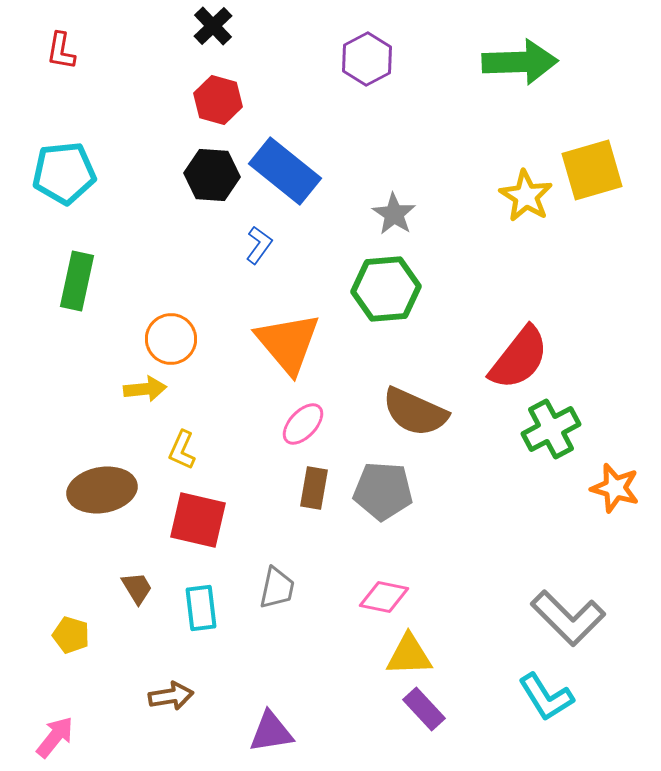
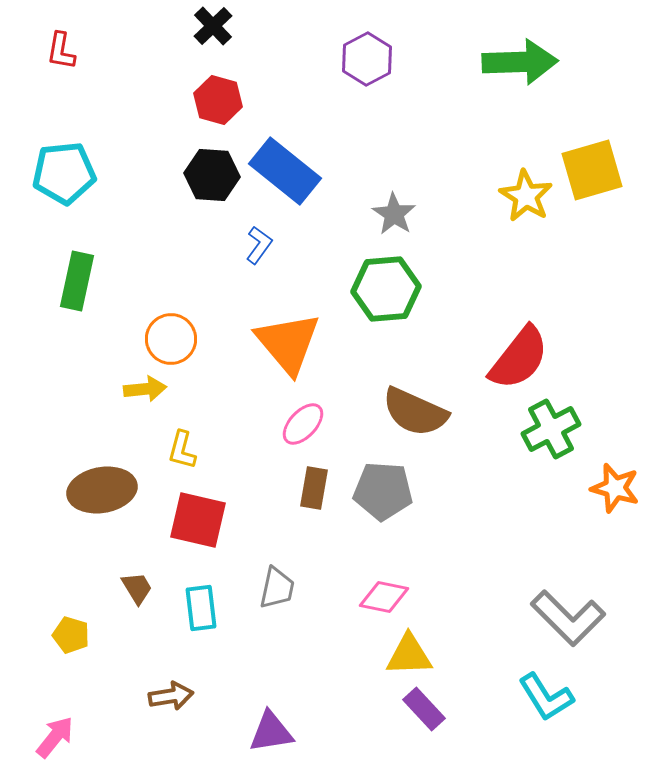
yellow L-shape: rotated 9 degrees counterclockwise
